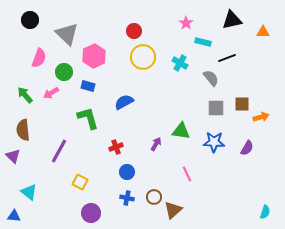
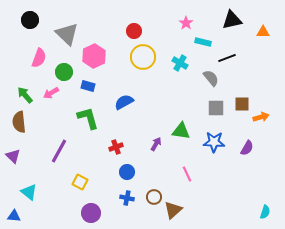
brown semicircle: moved 4 px left, 8 px up
